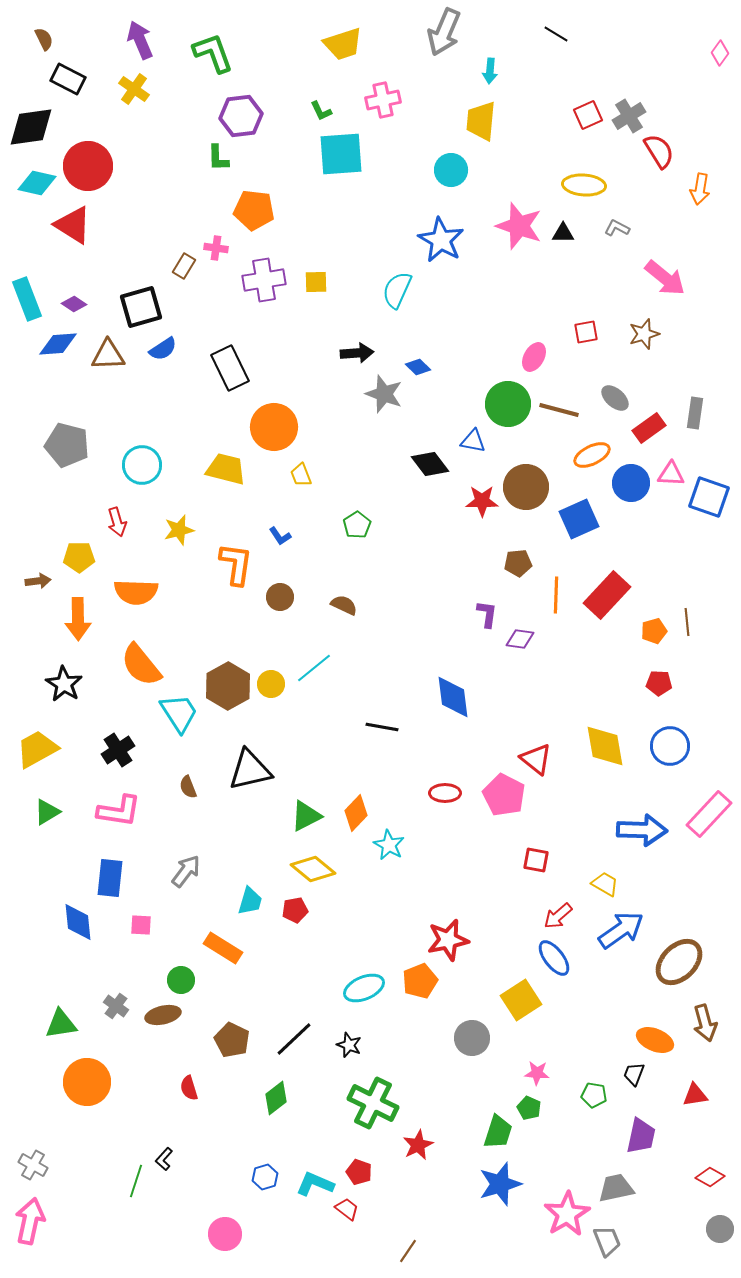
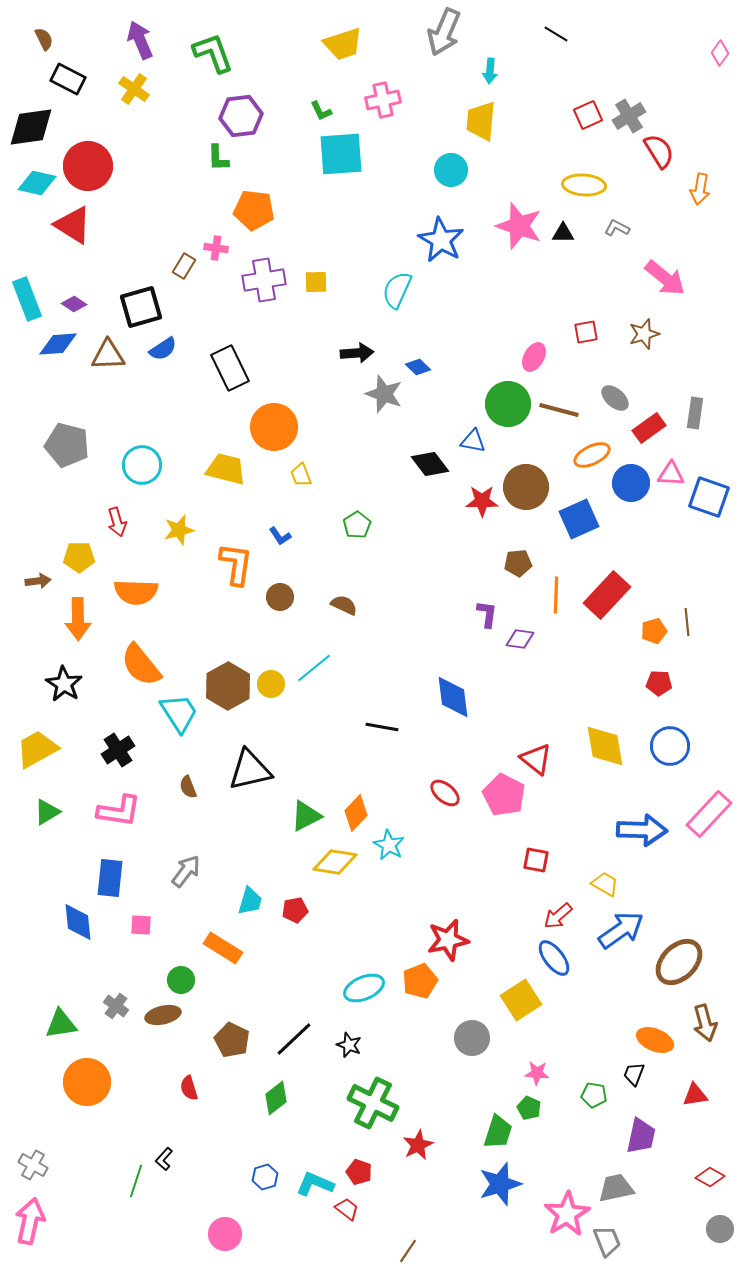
red ellipse at (445, 793): rotated 40 degrees clockwise
yellow diamond at (313, 869): moved 22 px right, 7 px up; rotated 30 degrees counterclockwise
